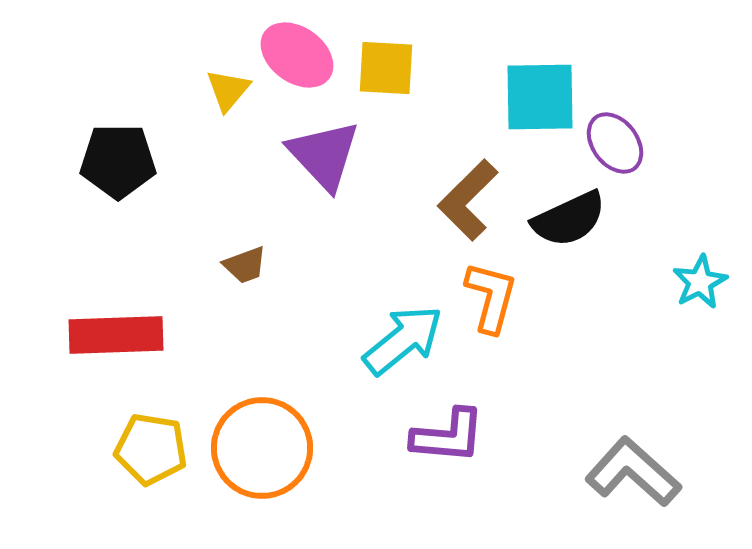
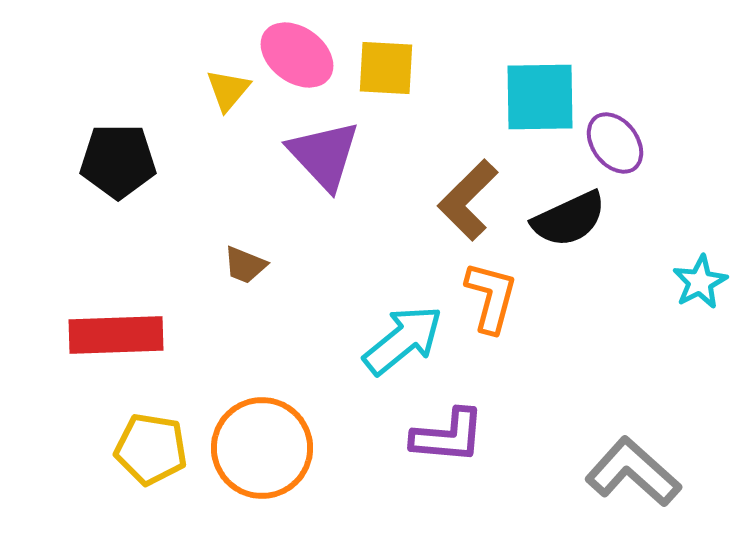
brown trapezoid: rotated 42 degrees clockwise
